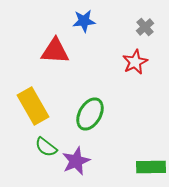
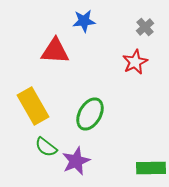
green rectangle: moved 1 px down
